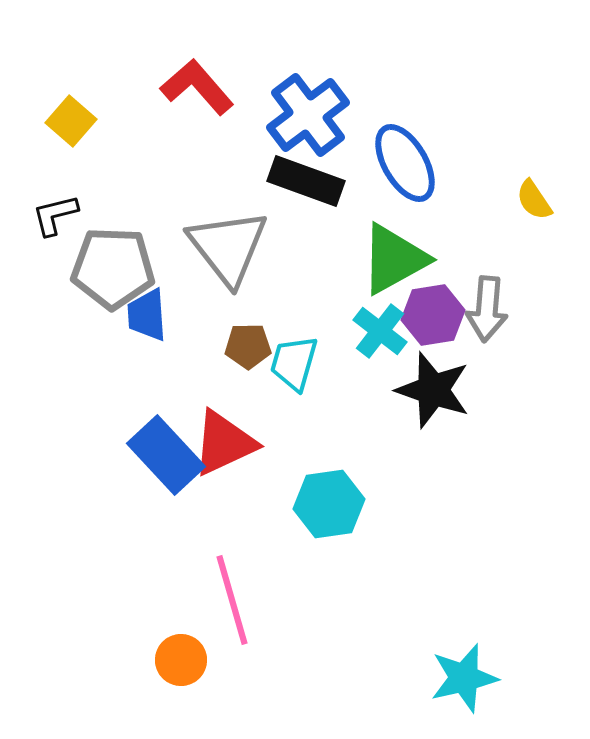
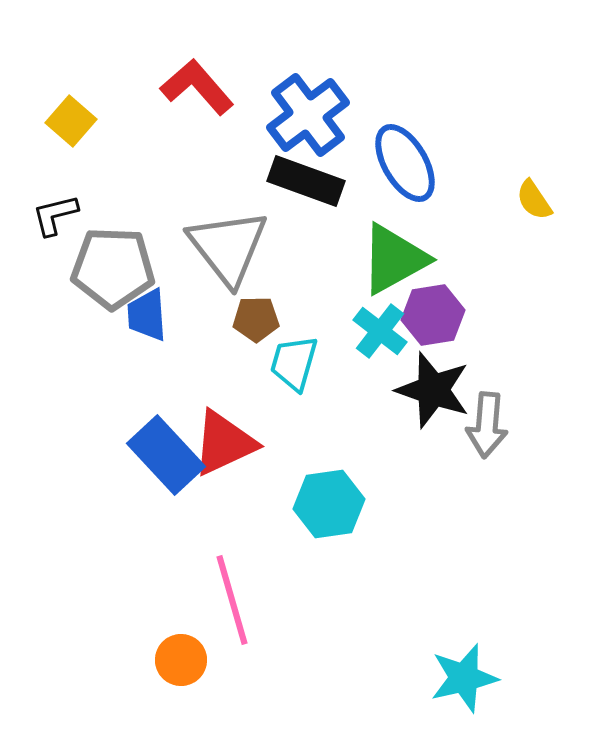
gray arrow: moved 116 px down
brown pentagon: moved 8 px right, 27 px up
